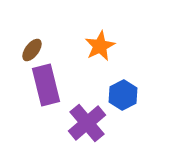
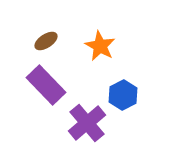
orange star: rotated 16 degrees counterclockwise
brown ellipse: moved 14 px right, 9 px up; rotated 20 degrees clockwise
purple rectangle: rotated 30 degrees counterclockwise
